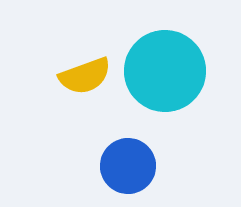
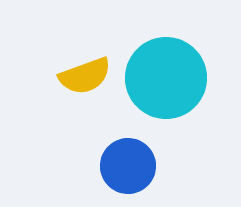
cyan circle: moved 1 px right, 7 px down
